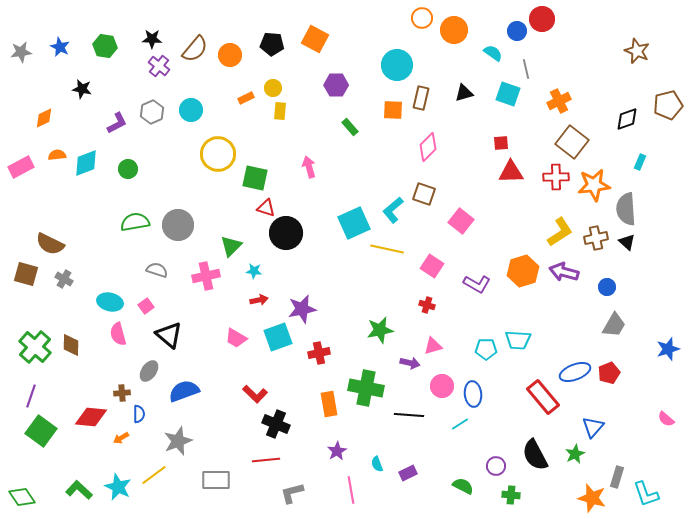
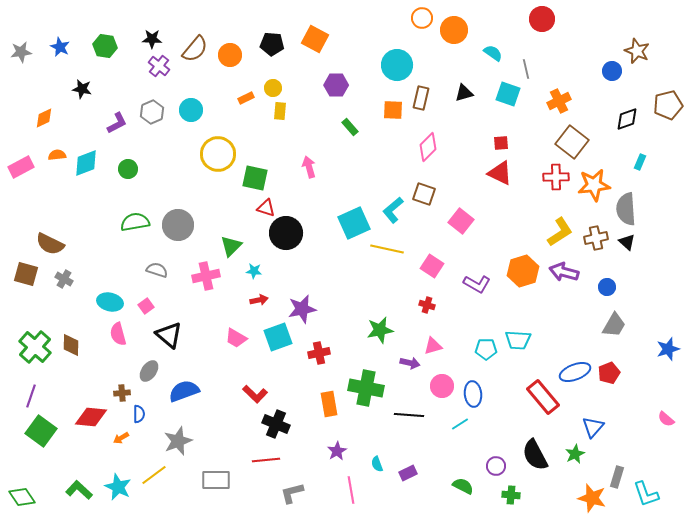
blue circle at (517, 31): moved 95 px right, 40 px down
red triangle at (511, 172): moved 11 px left, 1 px down; rotated 28 degrees clockwise
